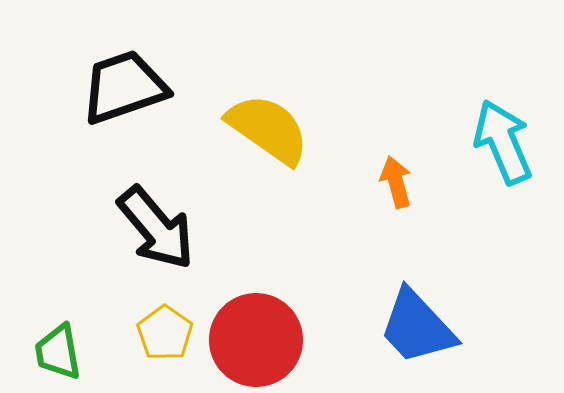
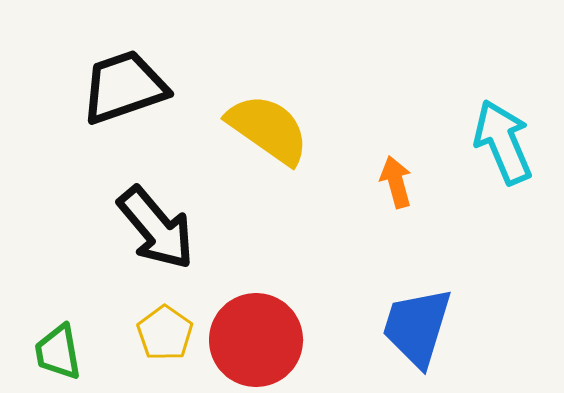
blue trapezoid: rotated 60 degrees clockwise
